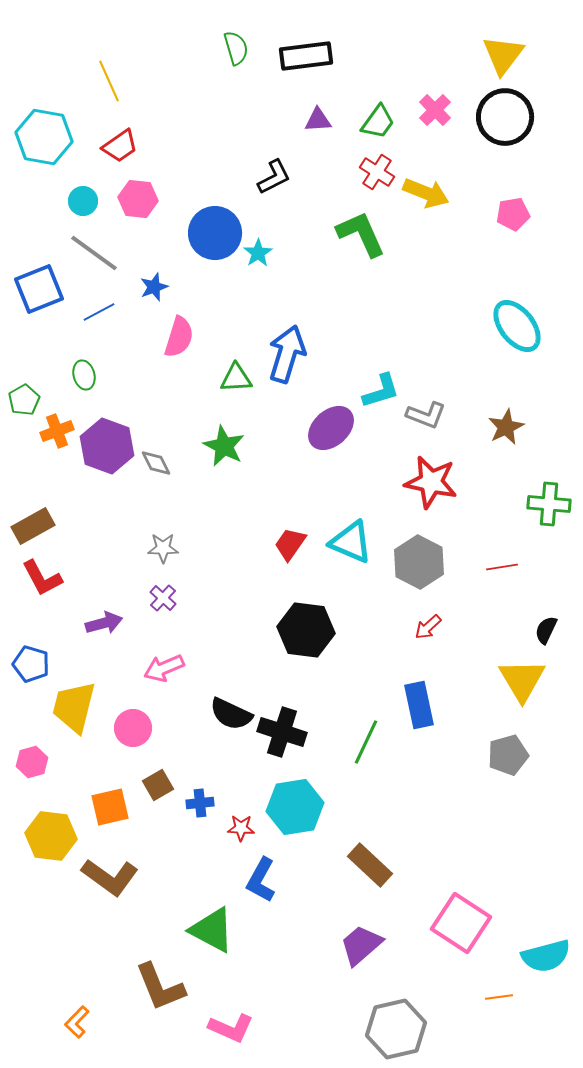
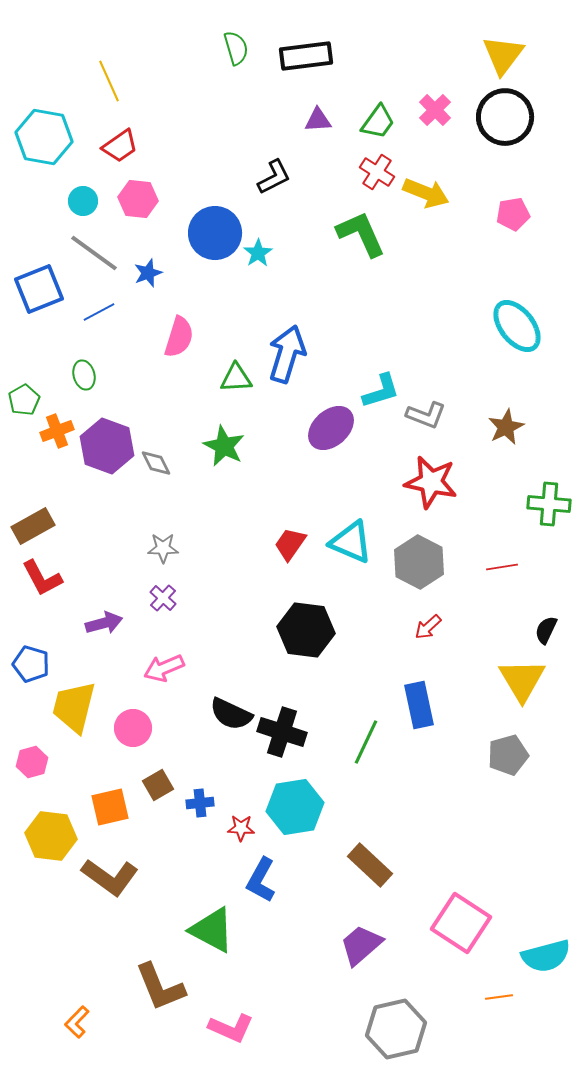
blue star at (154, 287): moved 6 px left, 14 px up
